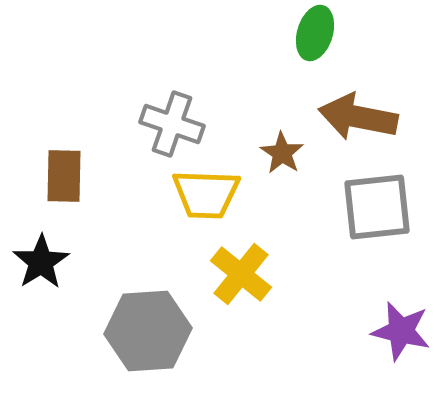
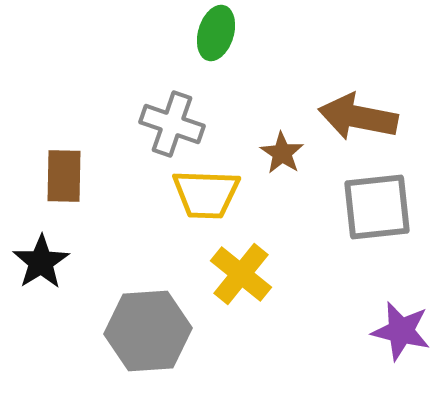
green ellipse: moved 99 px left
